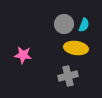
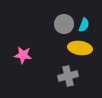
yellow ellipse: moved 4 px right
